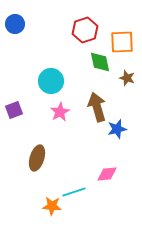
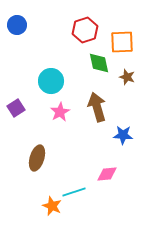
blue circle: moved 2 px right, 1 px down
green diamond: moved 1 px left, 1 px down
brown star: moved 1 px up
purple square: moved 2 px right, 2 px up; rotated 12 degrees counterclockwise
blue star: moved 6 px right, 6 px down; rotated 18 degrees clockwise
orange star: rotated 18 degrees clockwise
